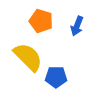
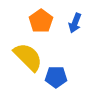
orange pentagon: rotated 20 degrees clockwise
blue arrow: moved 2 px left, 3 px up
